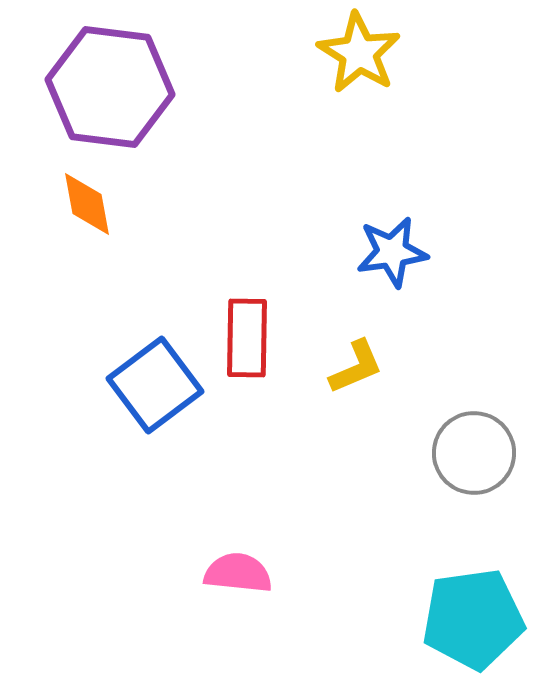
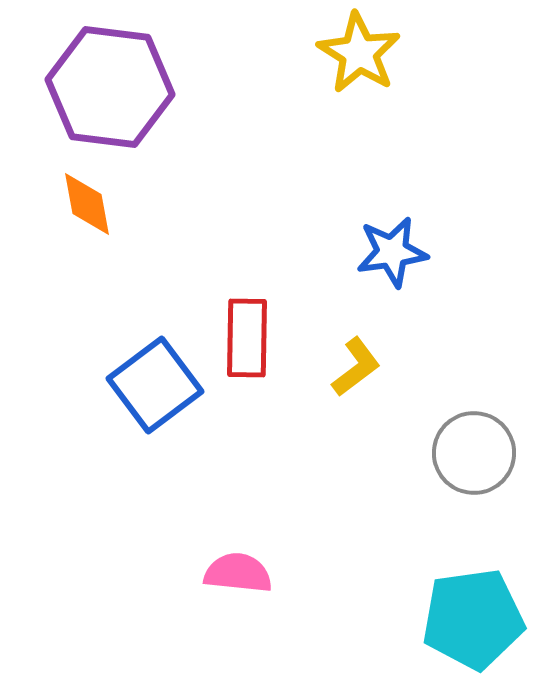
yellow L-shape: rotated 14 degrees counterclockwise
